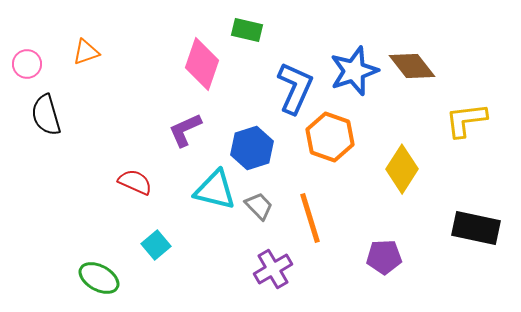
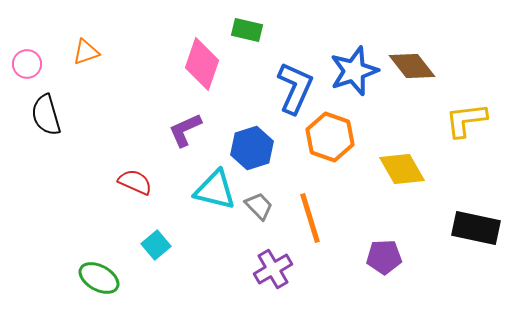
yellow diamond: rotated 63 degrees counterclockwise
